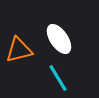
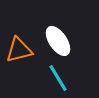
white ellipse: moved 1 px left, 2 px down
